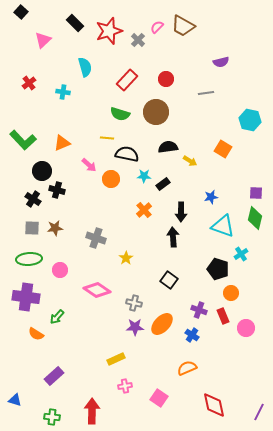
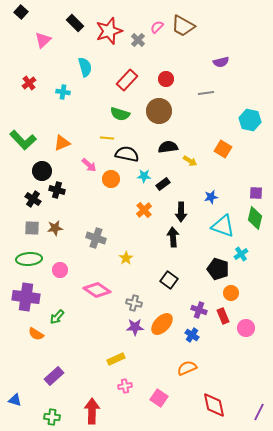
brown circle at (156, 112): moved 3 px right, 1 px up
